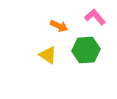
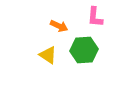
pink L-shape: rotated 135 degrees counterclockwise
green hexagon: moved 2 px left
